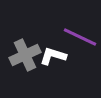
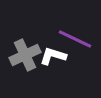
purple line: moved 5 px left, 2 px down
